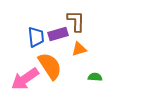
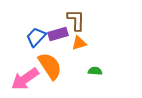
brown L-shape: moved 1 px up
blue trapezoid: rotated 130 degrees counterclockwise
orange triangle: moved 6 px up
green semicircle: moved 6 px up
